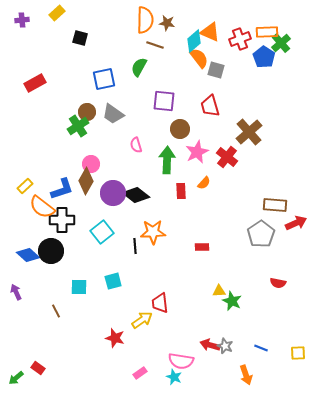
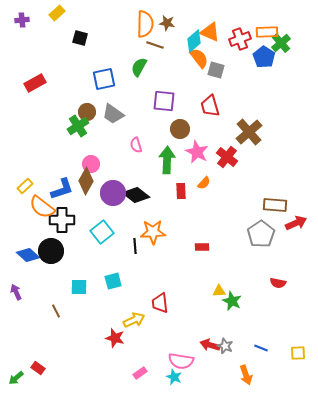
orange semicircle at (145, 20): moved 4 px down
pink star at (197, 152): rotated 20 degrees counterclockwise
yellow arrow at (142, 320): moved 8 px left; rotated 10 degrees clockwise
